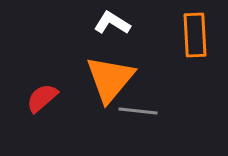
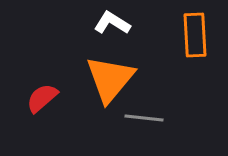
gray line: moved 6 px right, 7 px down
